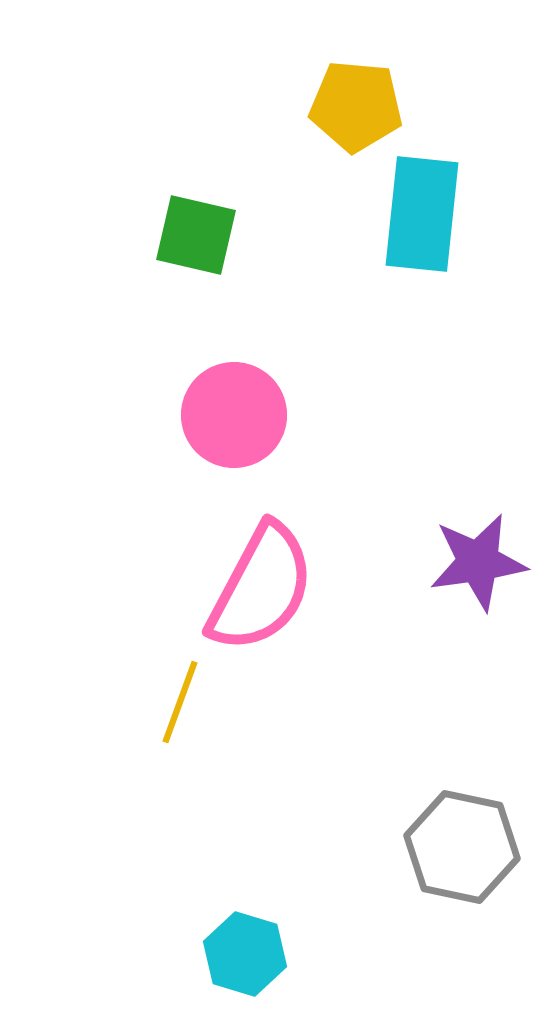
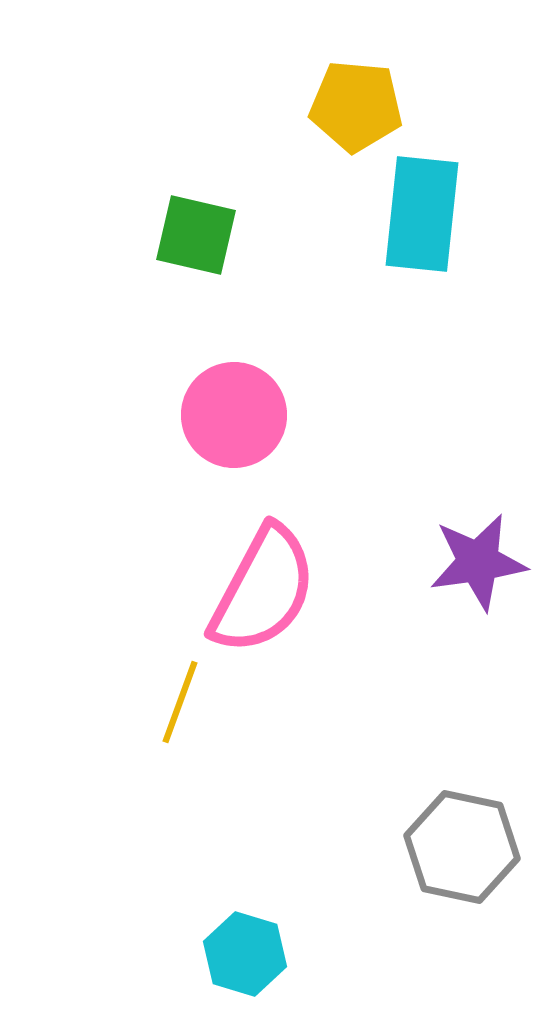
pink semicircle: moved 2 px right, 2 px down
